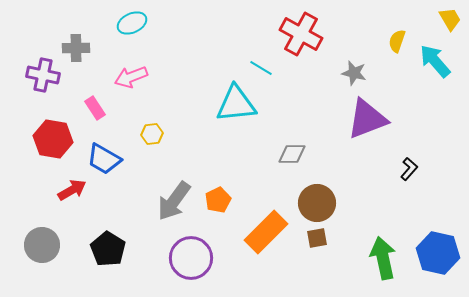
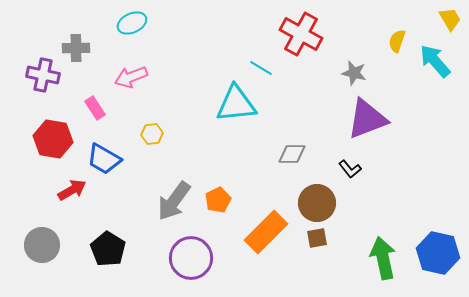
black L-shape: moved 59 px left; rotated 100 degrees clockwise
